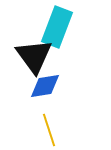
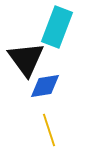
black triangle: moved 8 px left, 3 px down
